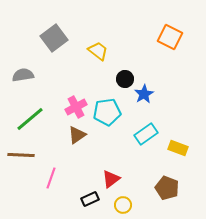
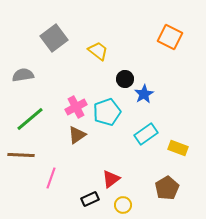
cyan pentagon: rotated 12 degrees counterclockwise
brown pentagon: rotated 20 degrees clockwise
